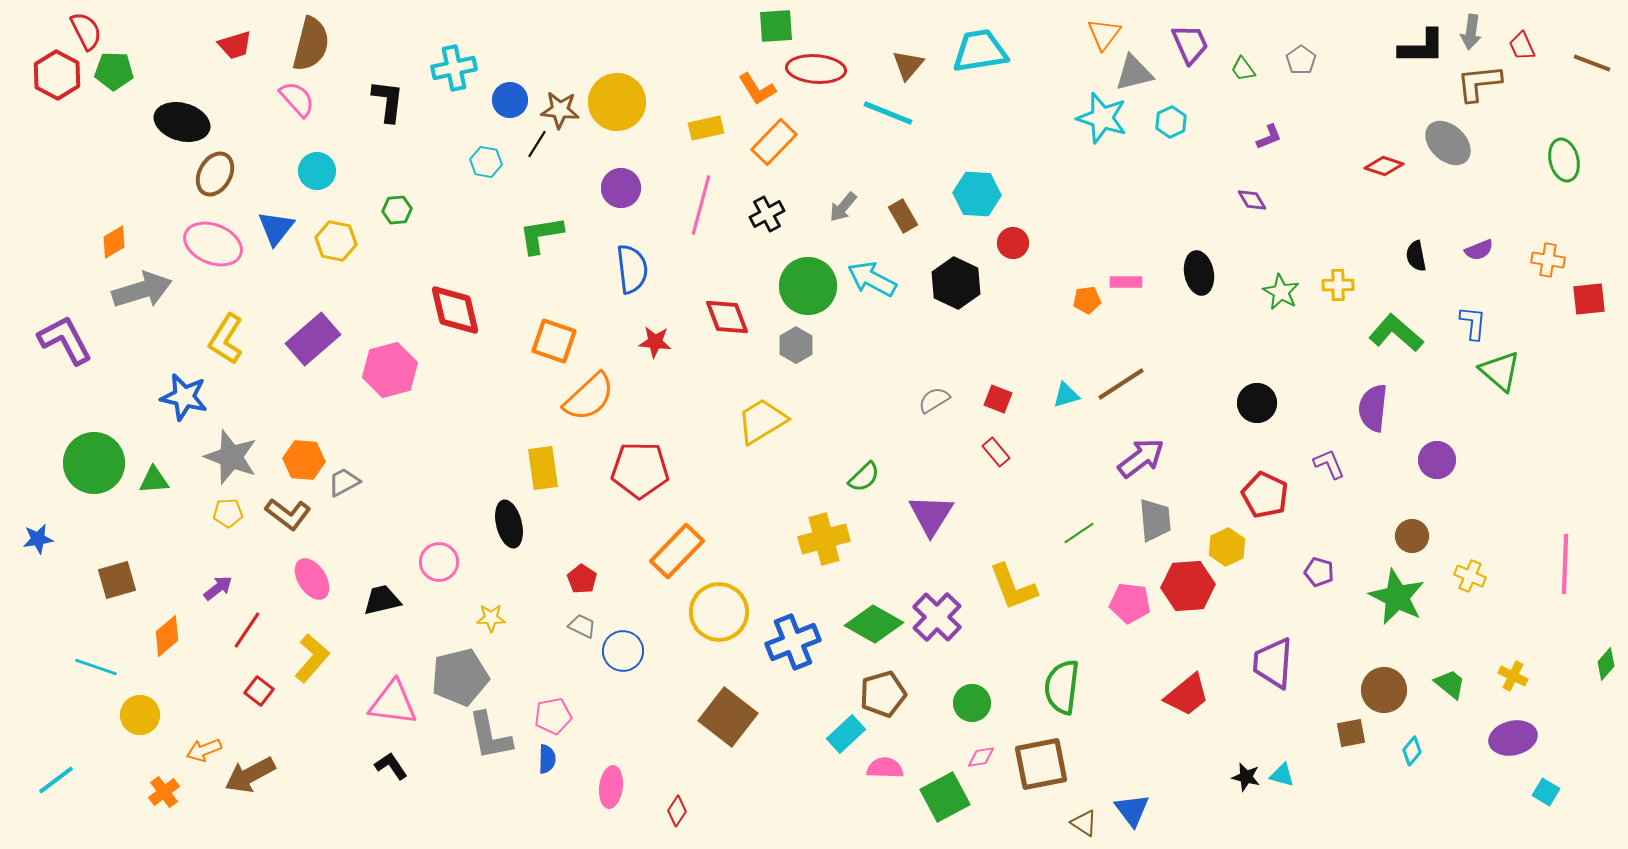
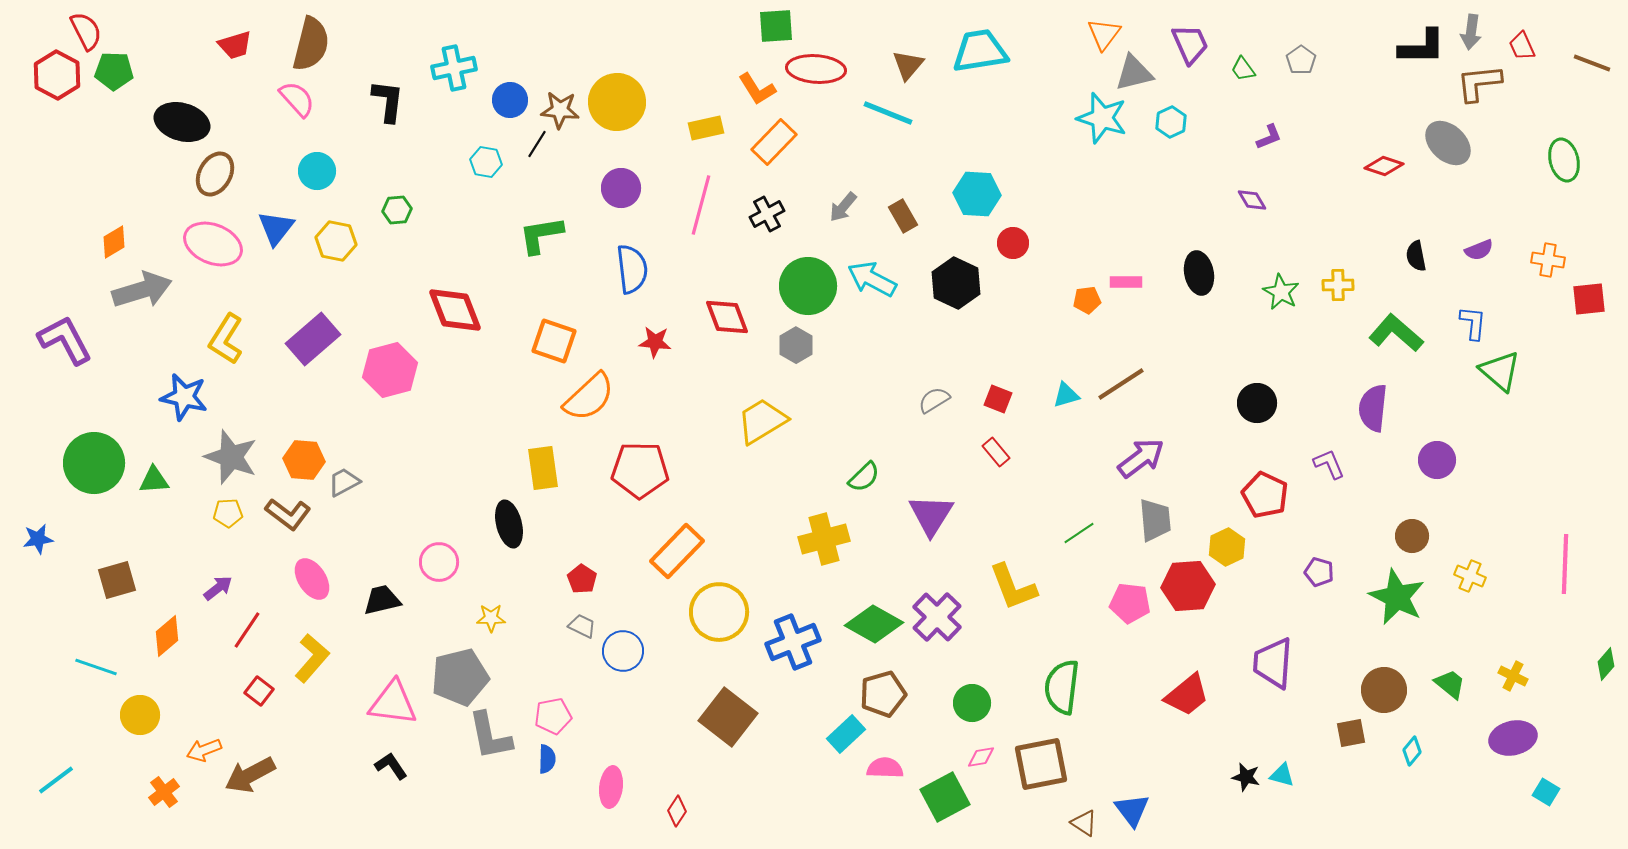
red diamond at (455, 310): rotated 8 degrees counterclockwise
